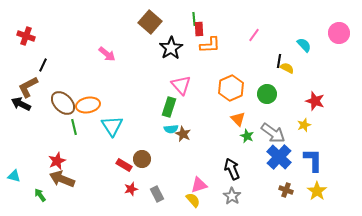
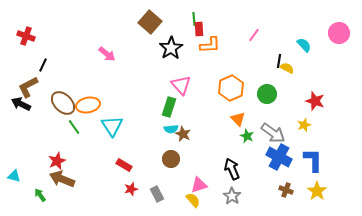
green line at (74, 127): rotated 21 degrees counterclockwise
blue cross at (279, 157): rotated 15 degrees counterclockwise
brown circle at (142, 159): moved 29 px right
